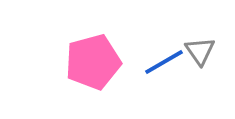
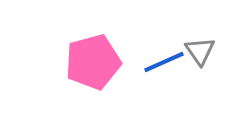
blue line: rotated 6 degrees clockwise
